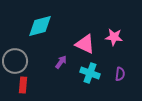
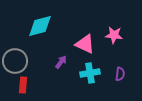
pink star: moved 2 px up
cyan cross: rotated 30 degrees counterclockwise
